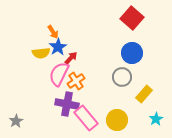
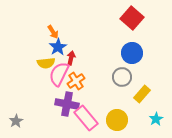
yellow semicircle: moved 5 px right, 10 px down
red arrow: rotated 32 degrees counterclockwise
yellow rectangle: moved 2 px left
